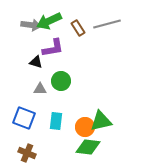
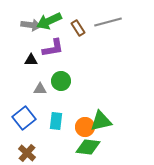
gray line: moved 1 px right, 2 px up
black triangle: moved 5 px left, 2 px up; rotated 16 degrees counterclockwise
blue square: rotated 30 degrees clockwise
brown cross: rotated 18 degrees clockwise
